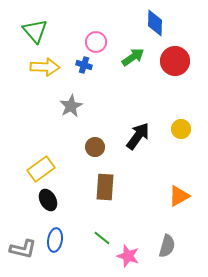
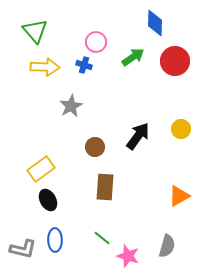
blue ellipse: rotated 10 degrees counterclockwise
